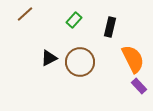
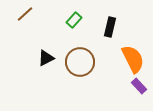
black triangle: moved 3 px left
